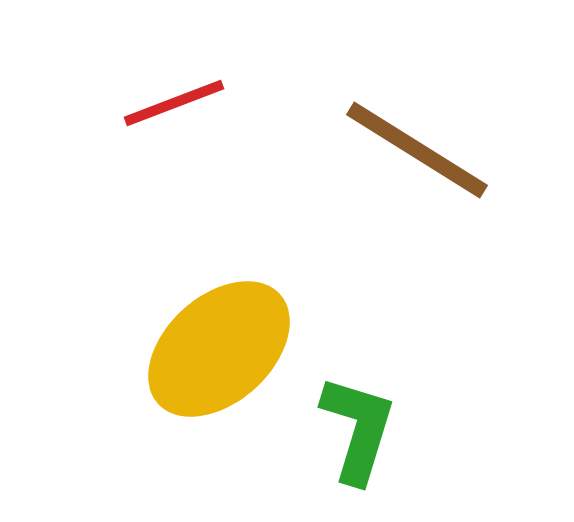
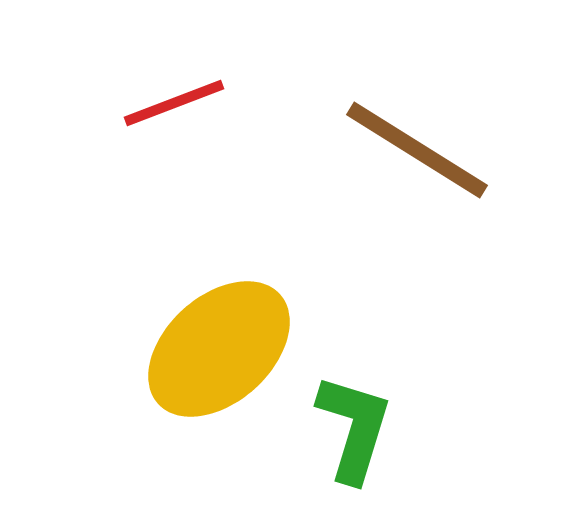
green L-shape: moved 4 px left, 1 px up
